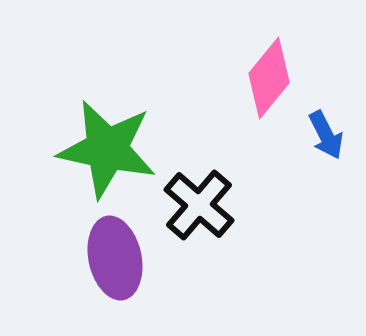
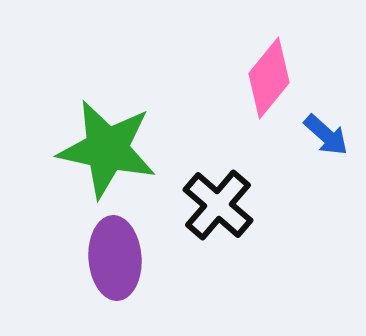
blue arrow: rotated 21 degrees counterclockwise
black cross: moved 19 px right
purple ellipse: rotated 8 degrees clockwise
